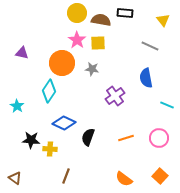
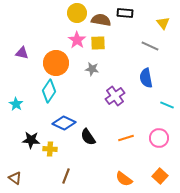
yellow triangle: moved 3 px down
orange circle: moved 6 px left
cyan star: moved 1 px left, 2 px up
black semicircle: rotated 54 degrees counterclockwise
